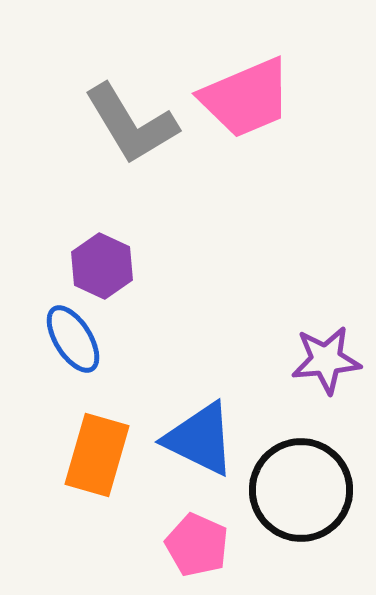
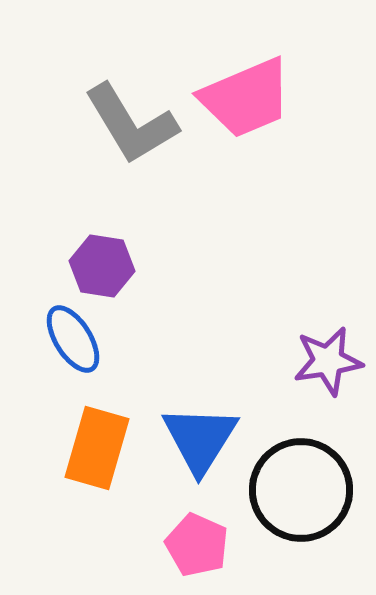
purple hexagon: rotated 16 degrees counterclockwise
purple star: moved 2 px right, 1 px down; rotated 4 degrees counterclockwise
blue triangle: rotated 36 degrees clockwise
orange rectangle: moved 7 px up
